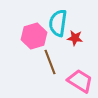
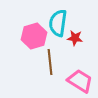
brown line: rotated 15 degrees clockwise
